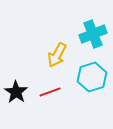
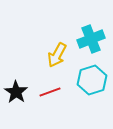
cyan cross: moved 2 px left, 5 px down
cyan hexagon: moved 3 px down
